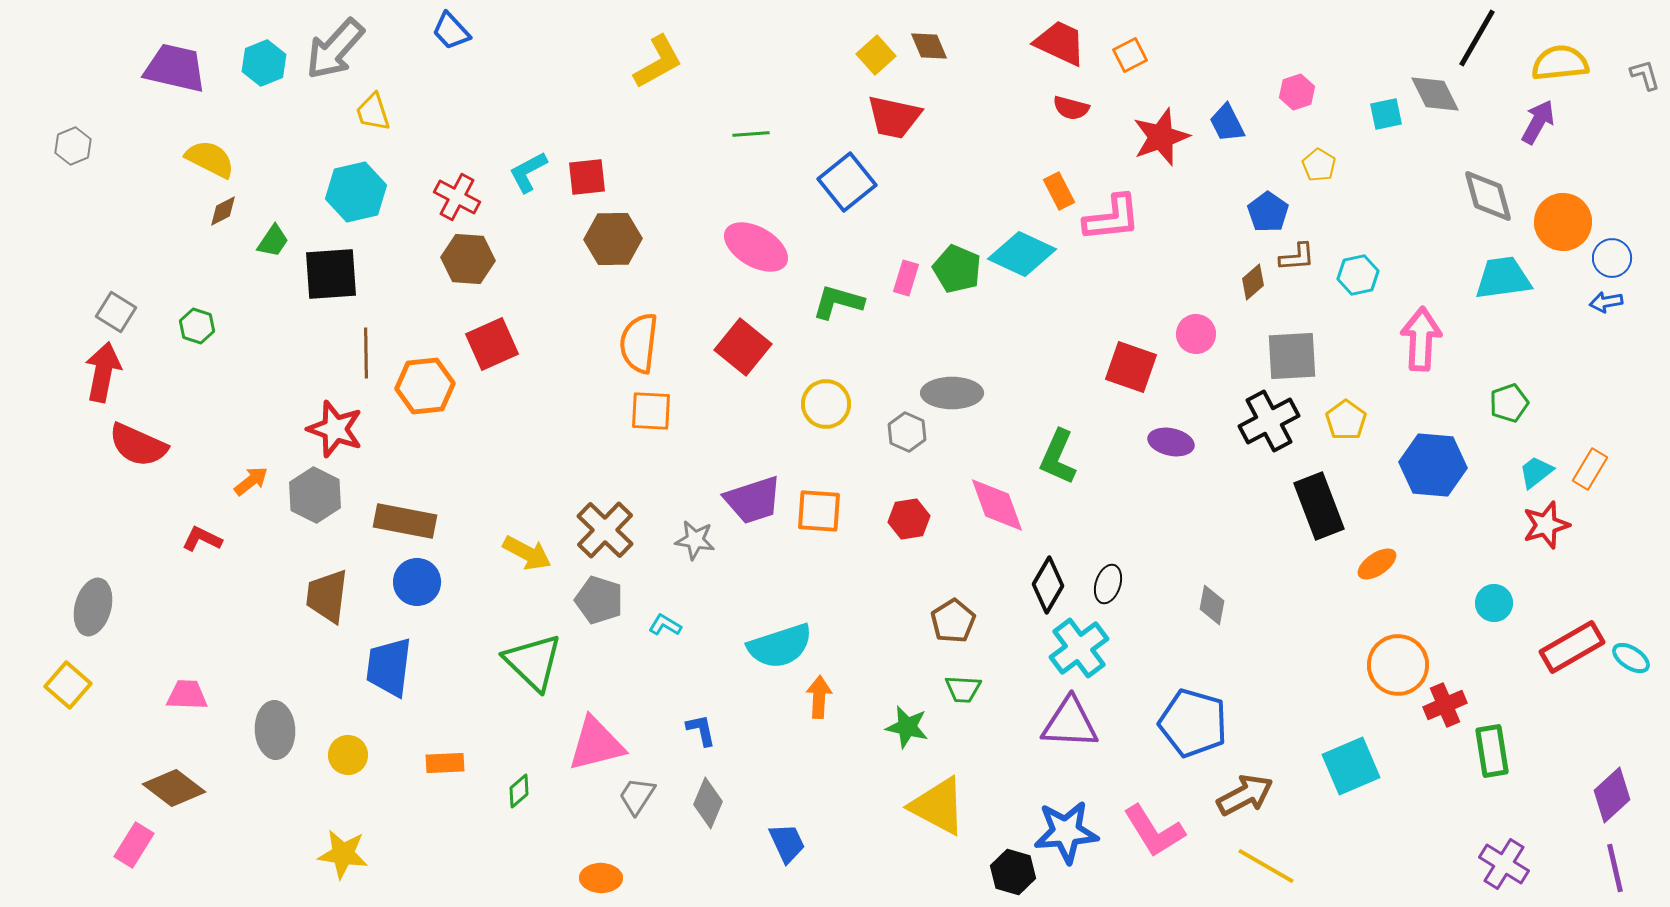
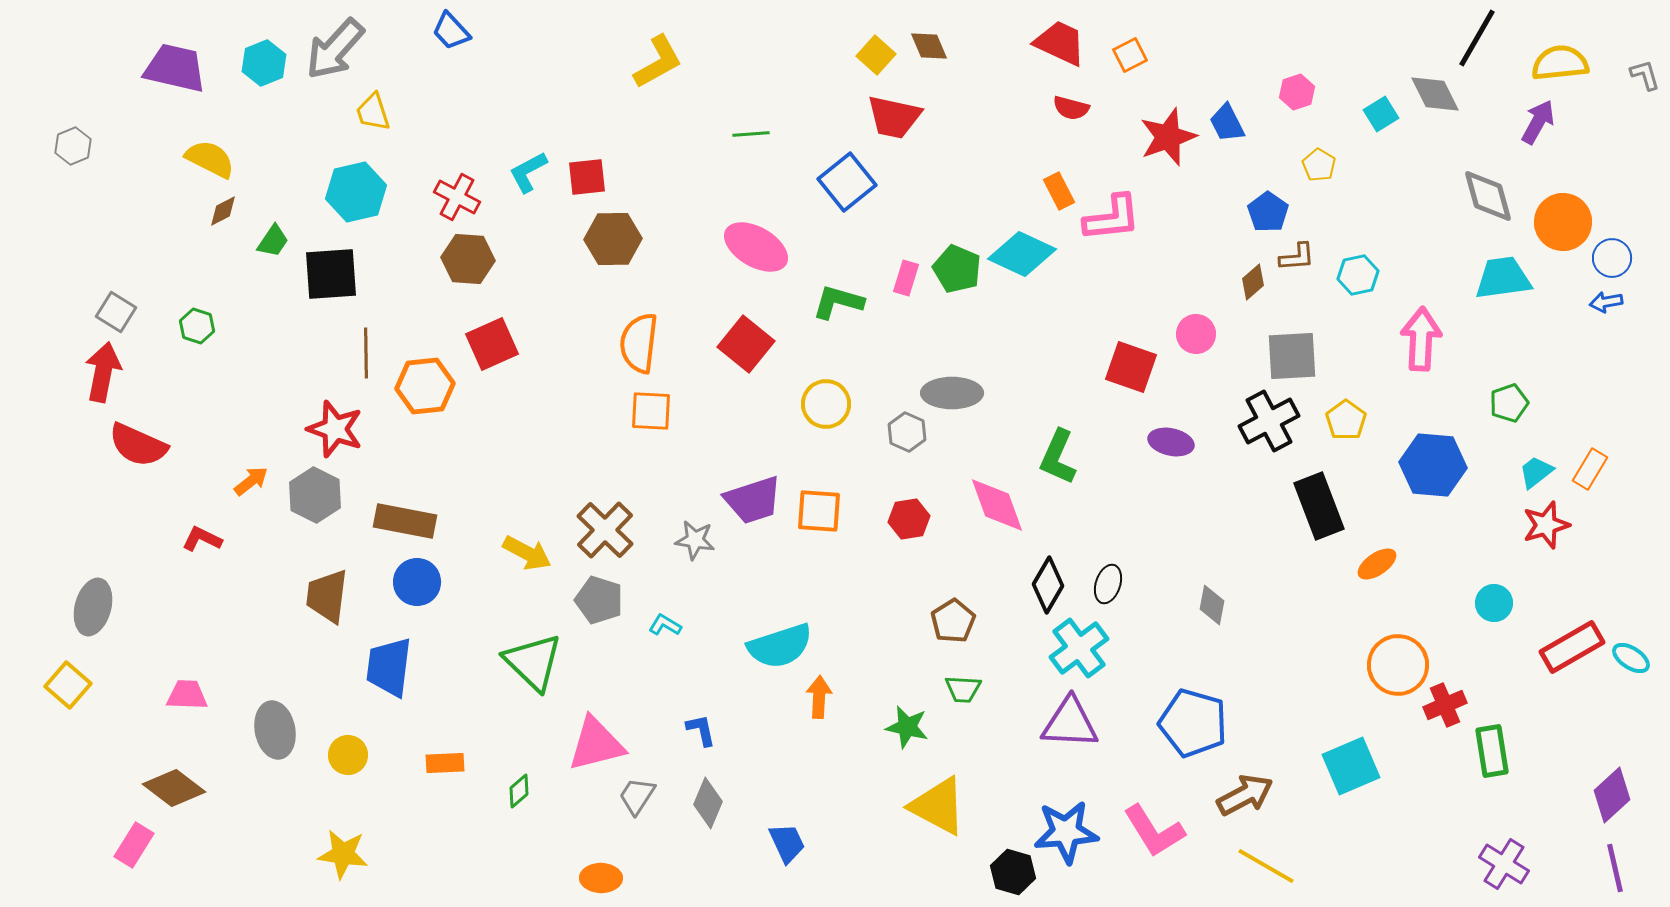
yellow square at (876, 55): rotated 6 degrees counterclockwise
cyan square at (1386, 114): moved 5 px left; rotated 20 degrees counterclockwise
red star at (1161, 137): moved 7 px right
red square at (743, 347): moved 3 px right, 3 px up
gray ellipse at (275, 730): rotated 8 degrees counterclockwise
